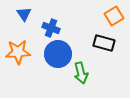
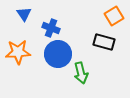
black rectangle: moved 1 px up
